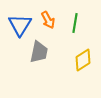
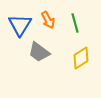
green line: rotated 24 degrees counterclockwise
gray trapezoid: rotated 115 degrees clockwise
yellow diamond: moved 2 px left, 2 px up
